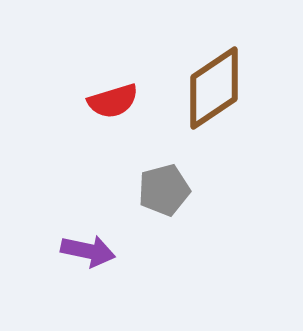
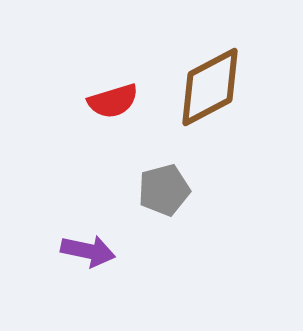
brown diamond: moved 4 px left, 1 px up; rotated 6 degrees clockwise
